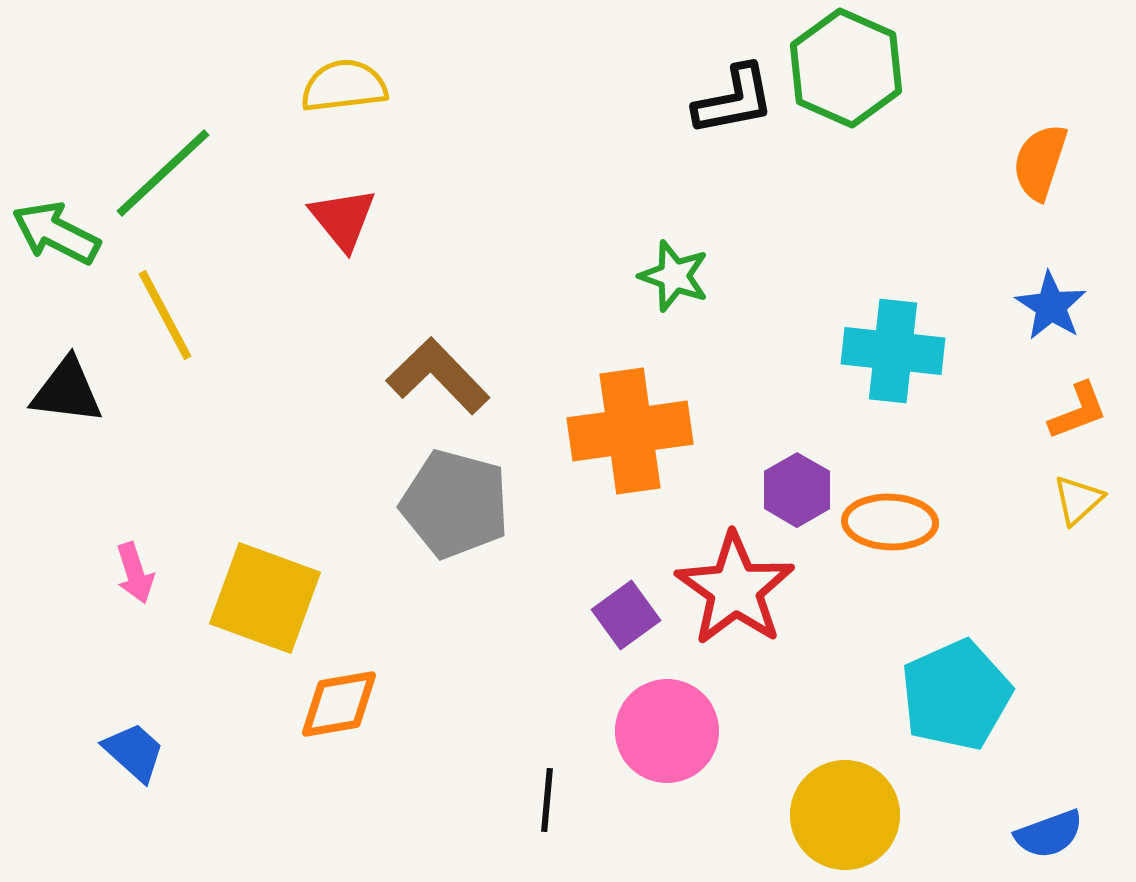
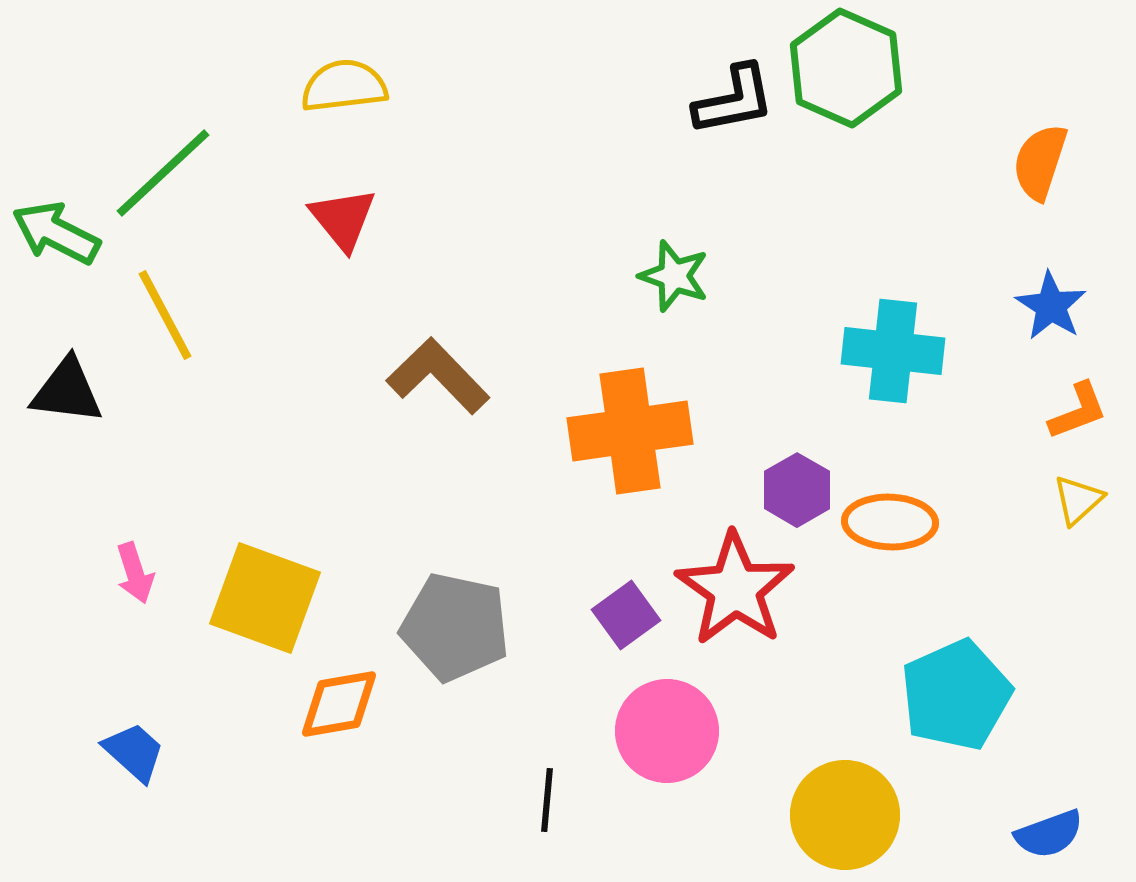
gray pentagon: moved 123 px down; rotated 3 degrees counterclockwise
